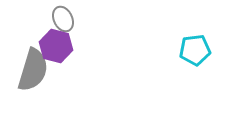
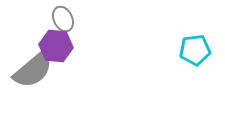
purple hexagon: rotated 8 degrees counterclockwise
gray semicircle: rotated 33 degrees clockwise
